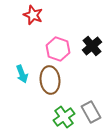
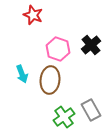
black cross: moved 1 px left, 1 px up
brown ellipse: rotated 12 degrees clockwise
gray rectangle: moved 2 px up
